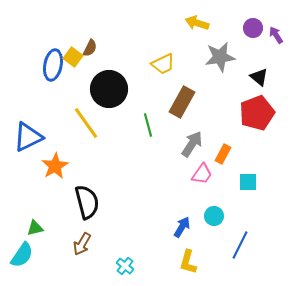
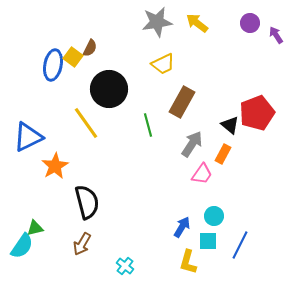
yellow arrow: rotated 20 degrees clockwise
purple circle: moved 3 px left, 5 px up
gray star: moved 63 px left, 35 px up
black triangle: moved 29 px left, 48 px down
cyan square: moved 40 px left, 59 px down
cyan semicircle: moved 9 px up
